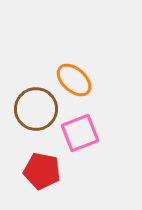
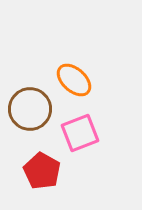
brown circle: moved 6 px left
red pentagon: rotated 18 degrees clockwise
